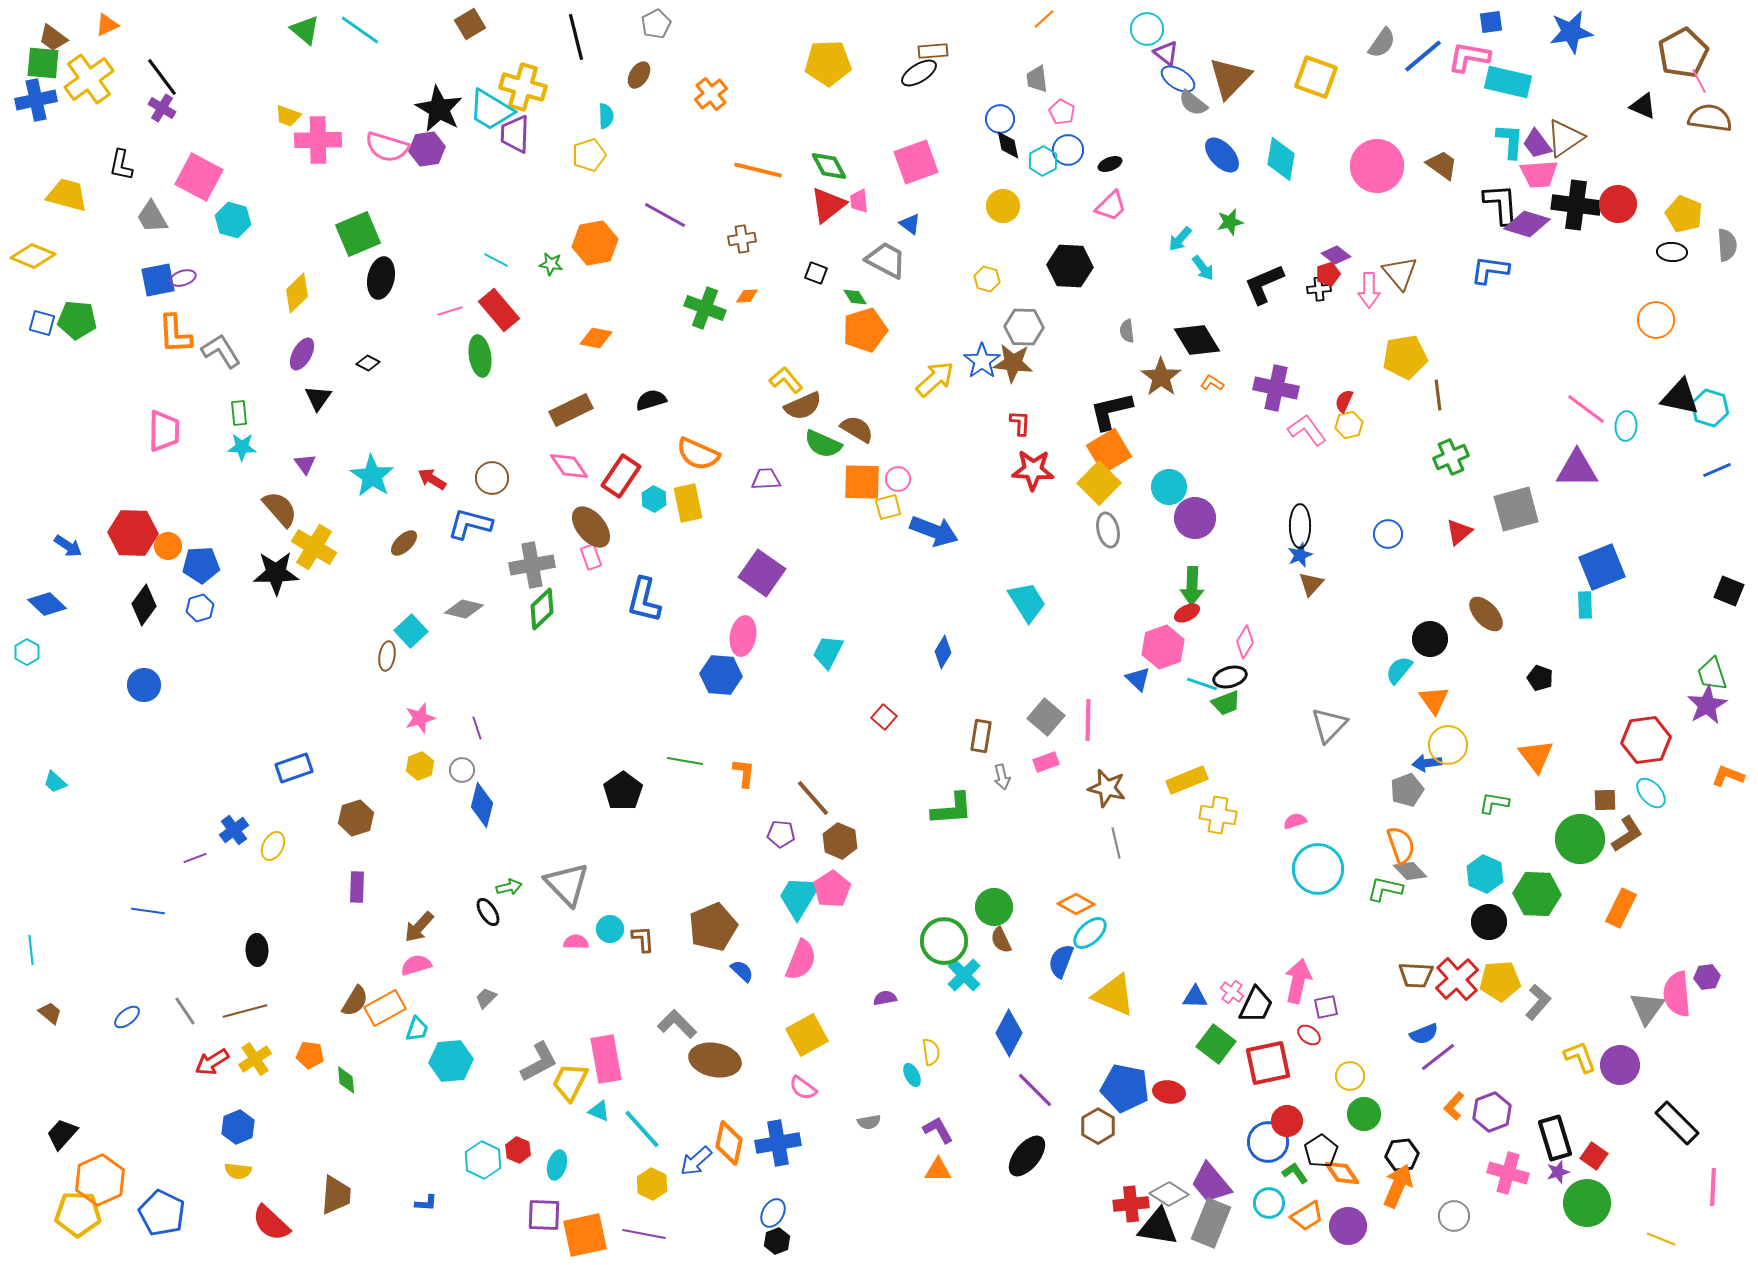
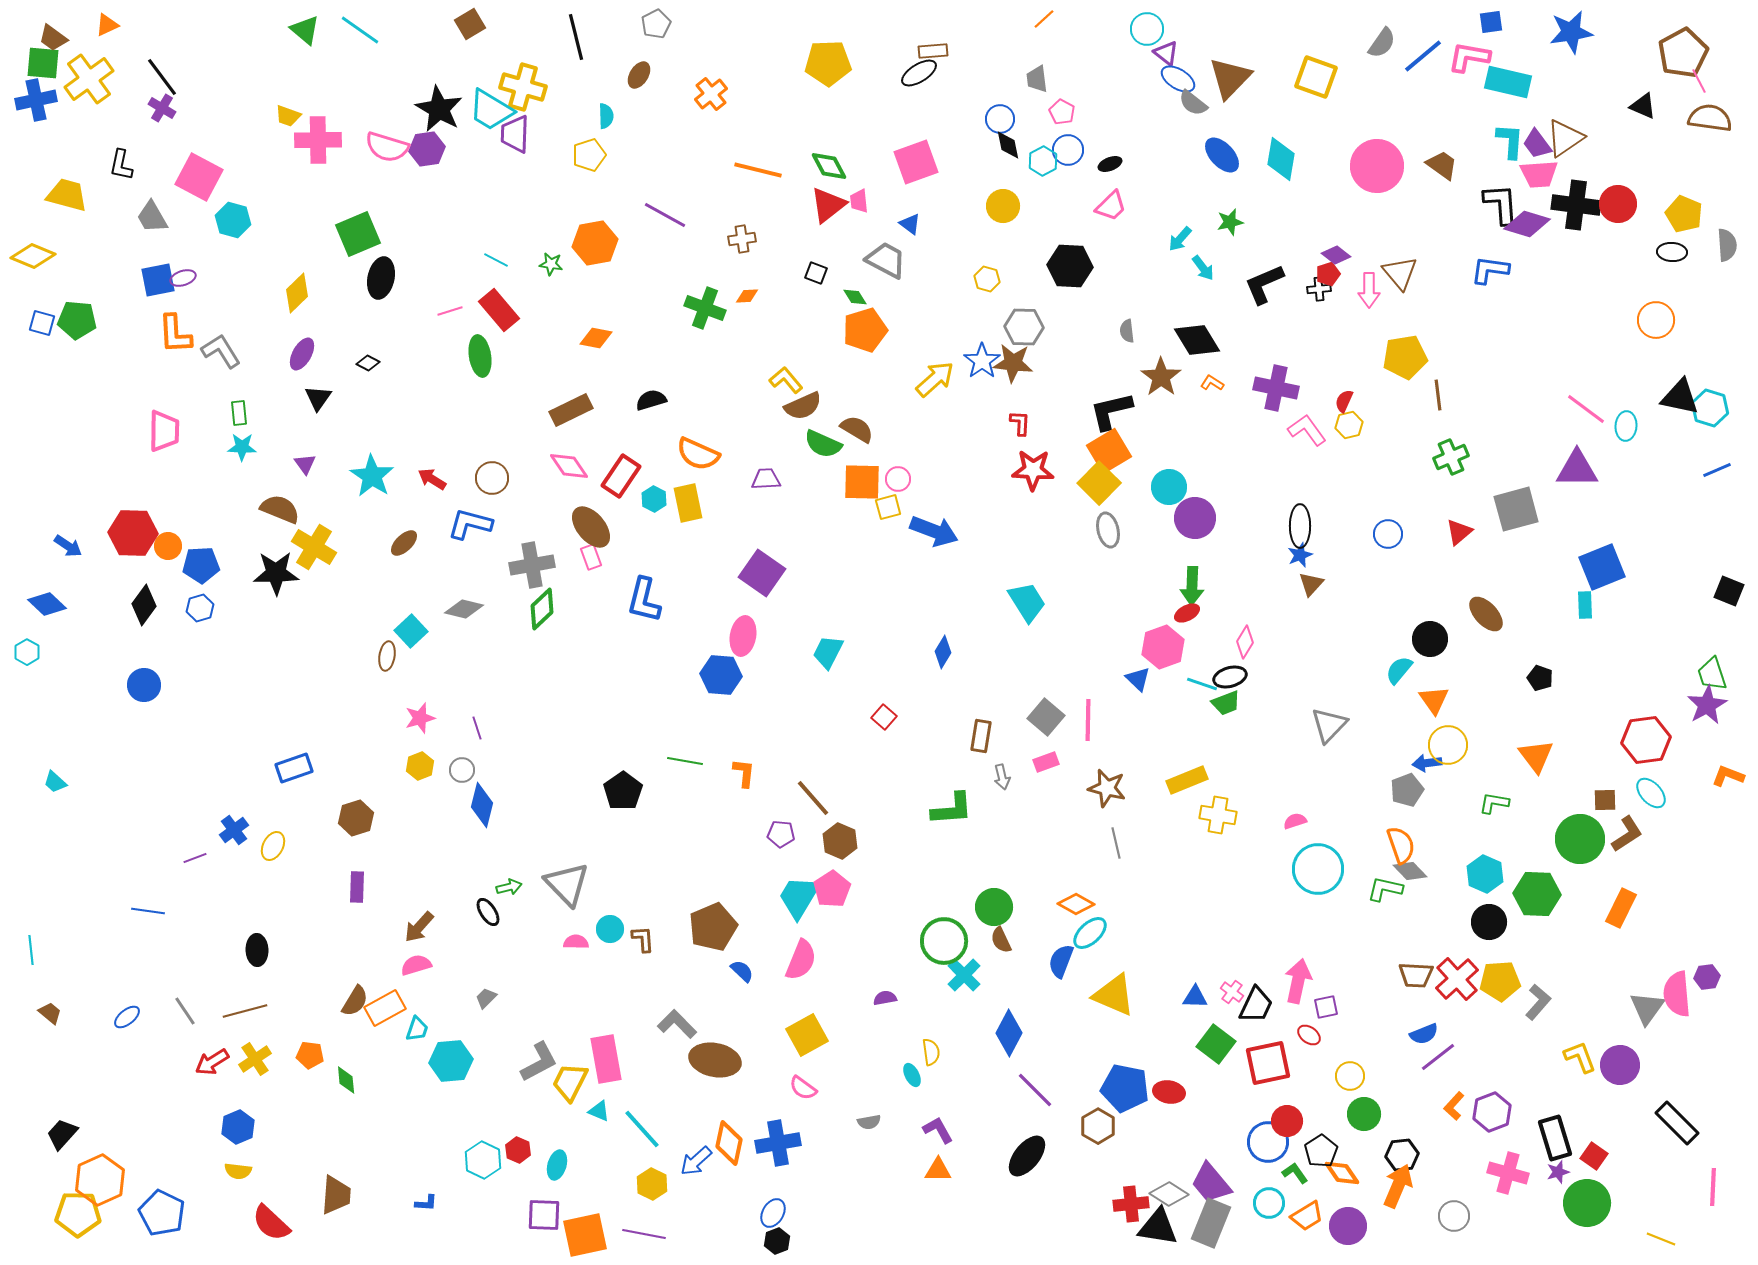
brown semicircle at (280, 509): rotated 27 degrees counterclockwise
